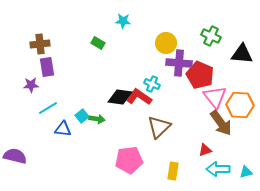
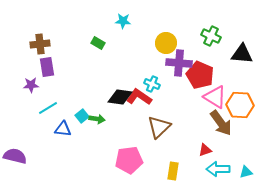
pink triangle: rotated 20 degrees counterclockwise
